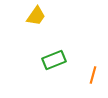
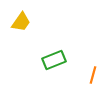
yellow trapezoid: moved 15 px left, 6 px down
